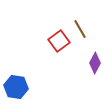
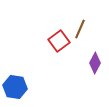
brown line: rotated 54 degrees clockwise
blue hexagon: moved 1 px left
